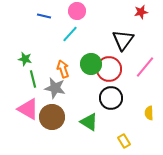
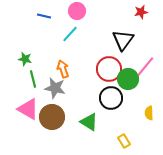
green circle: moved 37 px right, 15 px down
